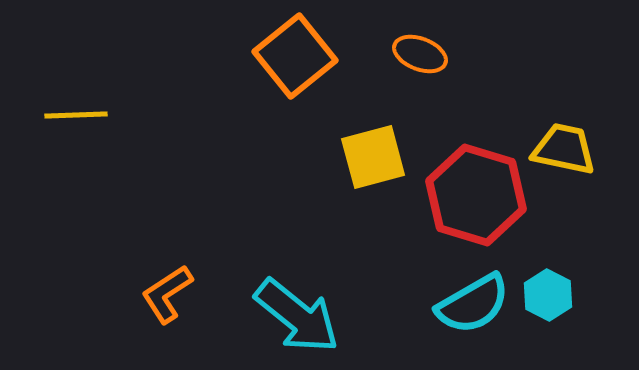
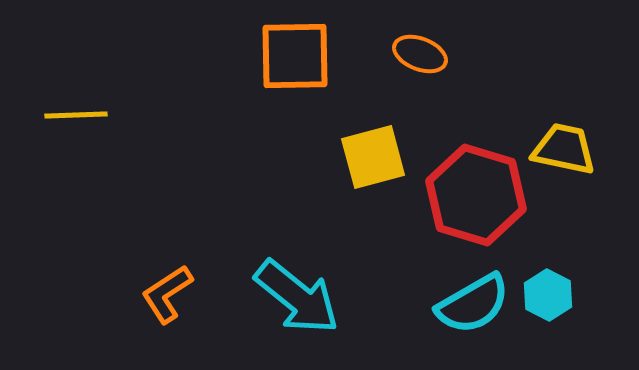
orange square: rotated 38 degrees clockwise
cyan arrow: moved 19 px up
